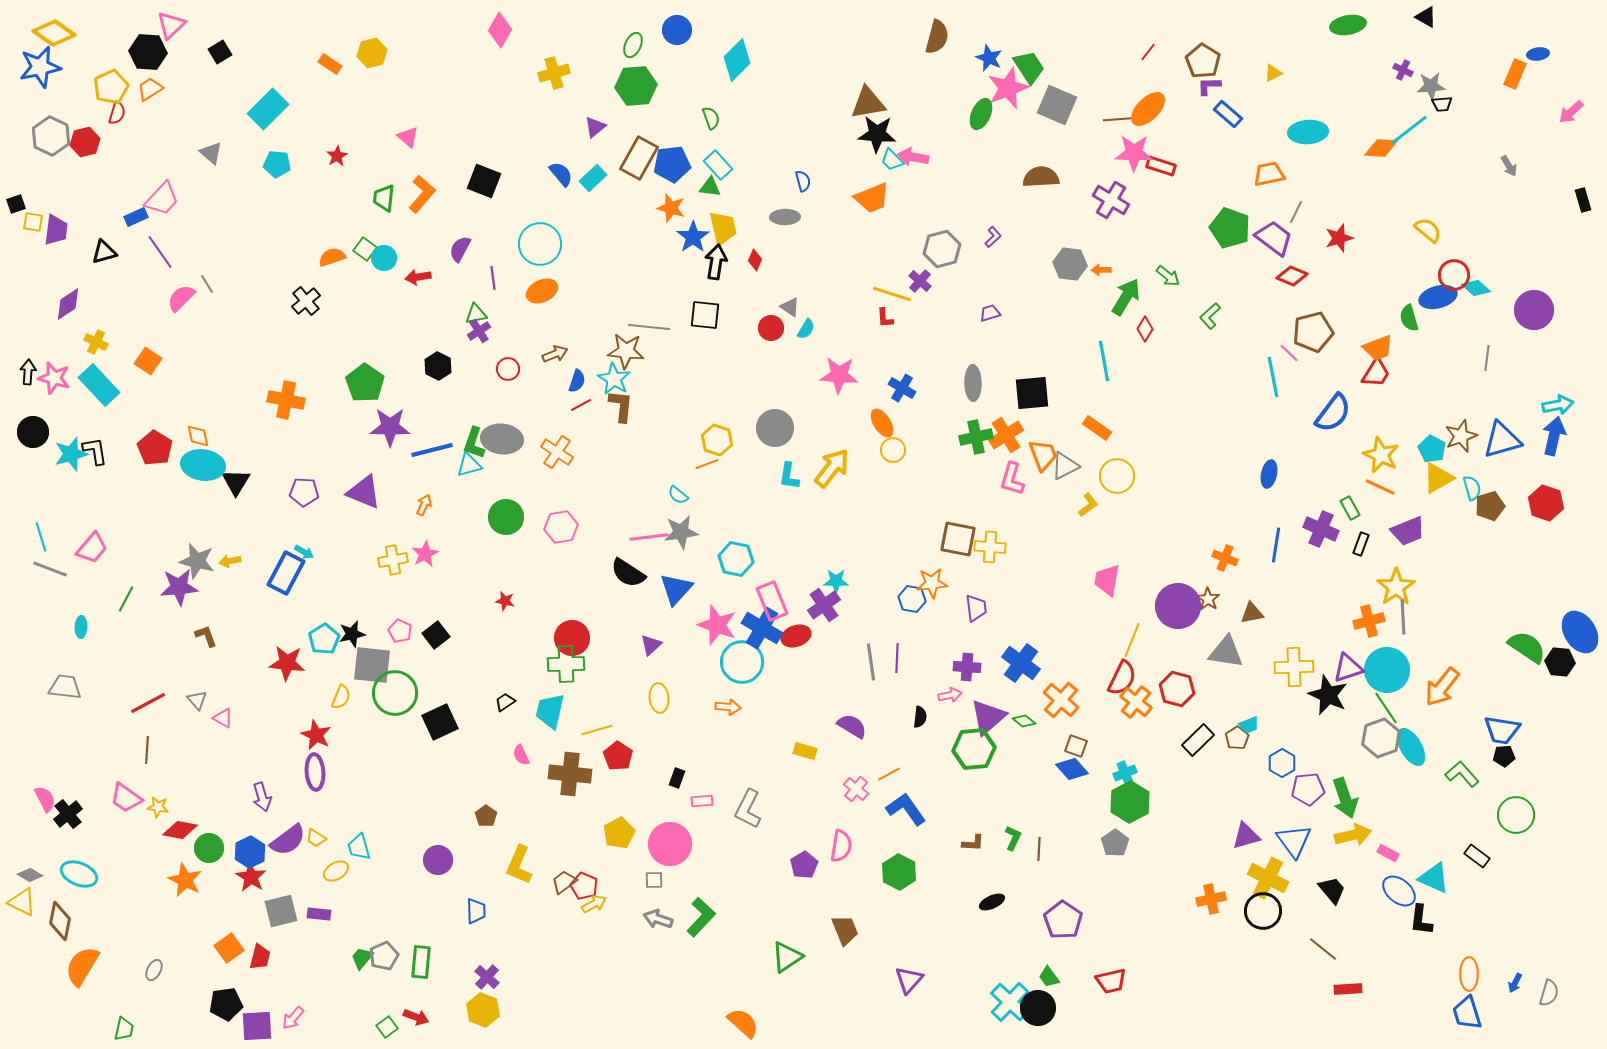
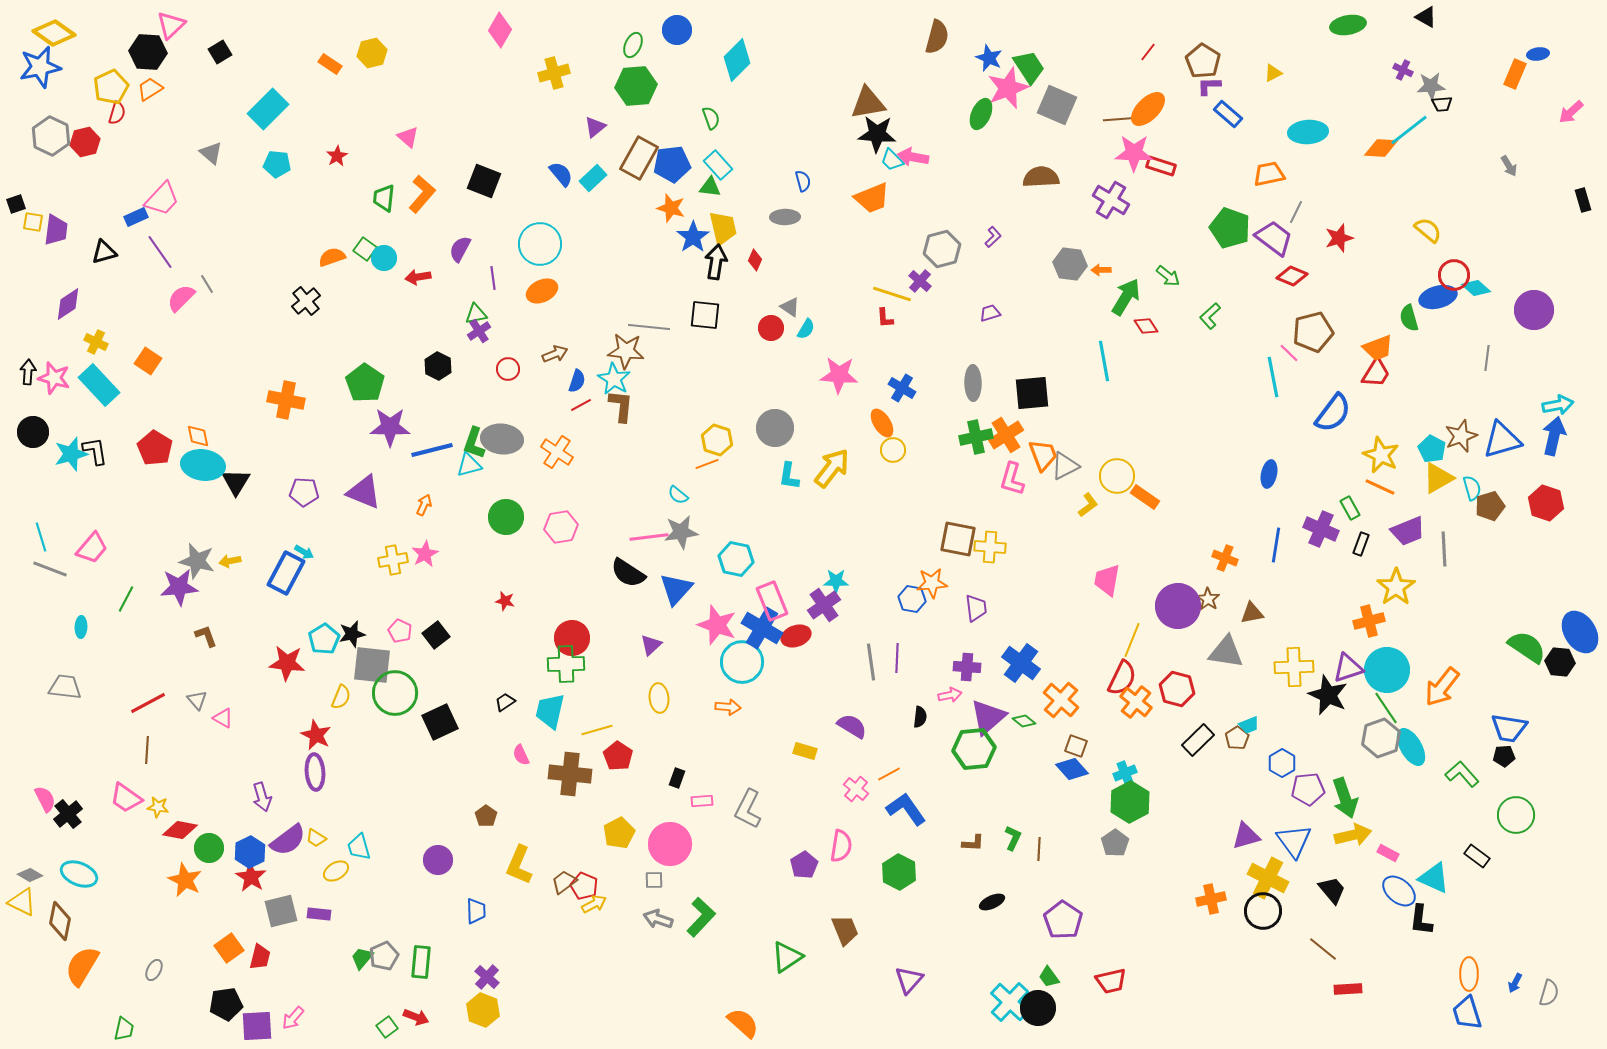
red diamond at (1145, 329): moved 1 px right, 3 px up; rotated 65 degrees counterclockwise
orange rectangle at (1097, 428): moved 48 px right, 69 px down
gray line at (1403, 617): moved 41 px right, 68 px up
blue trapezoid at (1502, 730): moved 7 px right, 2 px up
